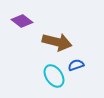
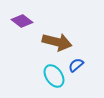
blue semicircle: rotated 21 degrees counterclockwise
